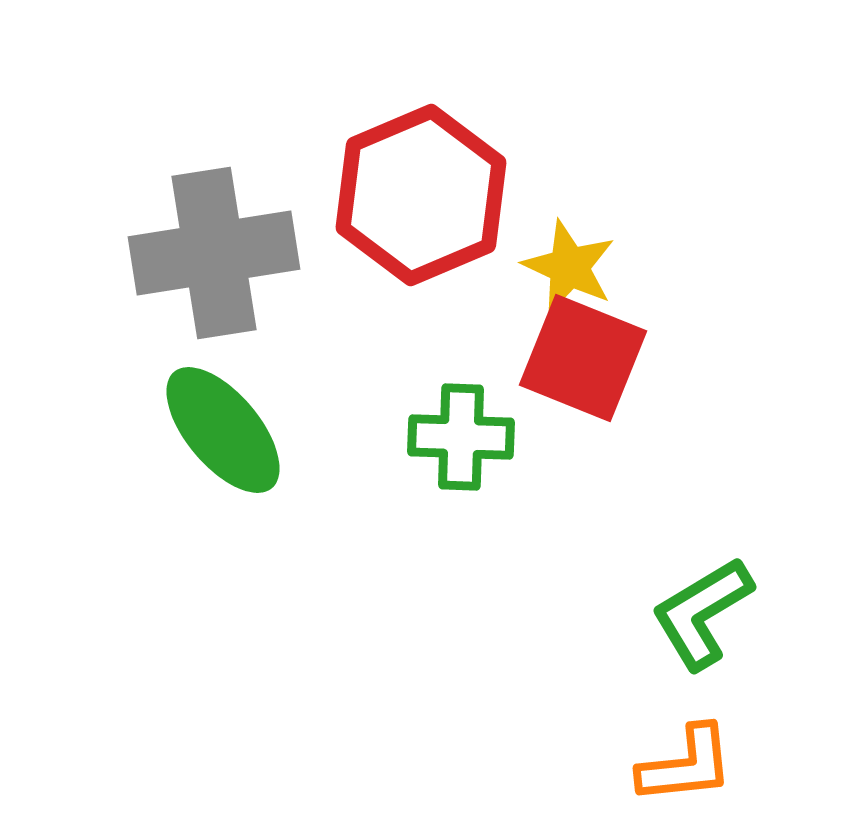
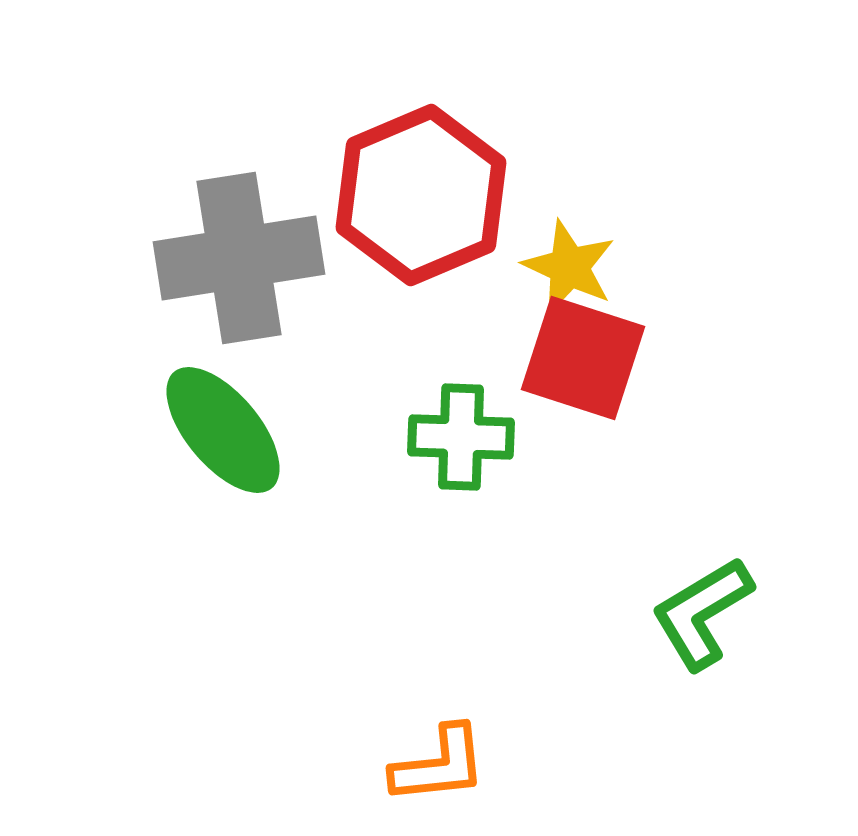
gray cross: moved 25 px right, 5 px down
red square: rotated 4 degrees counterclockwise
orange L-shape: moved 247 px left
